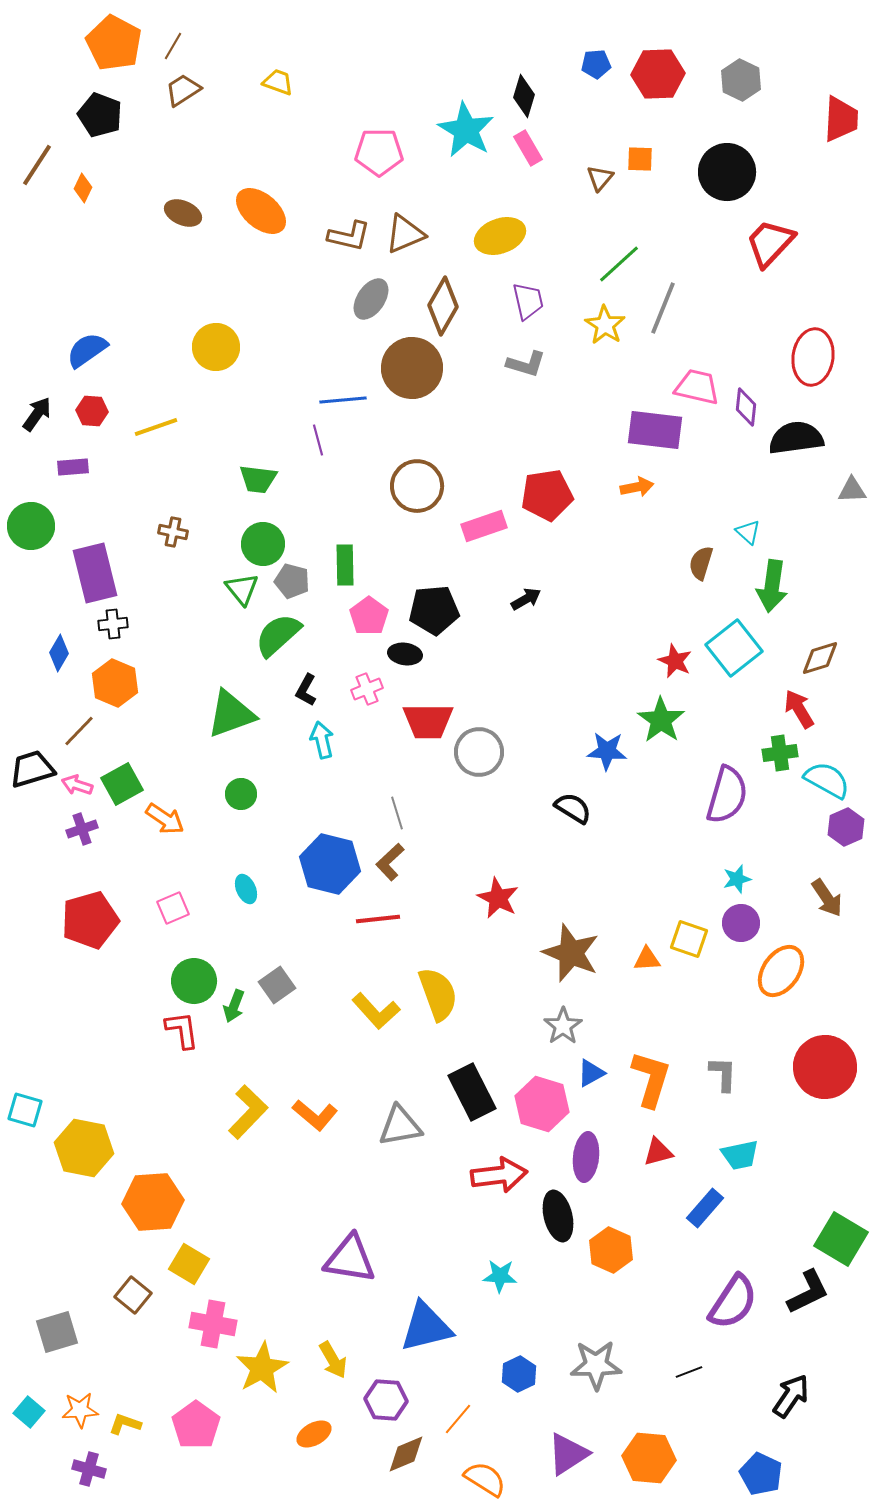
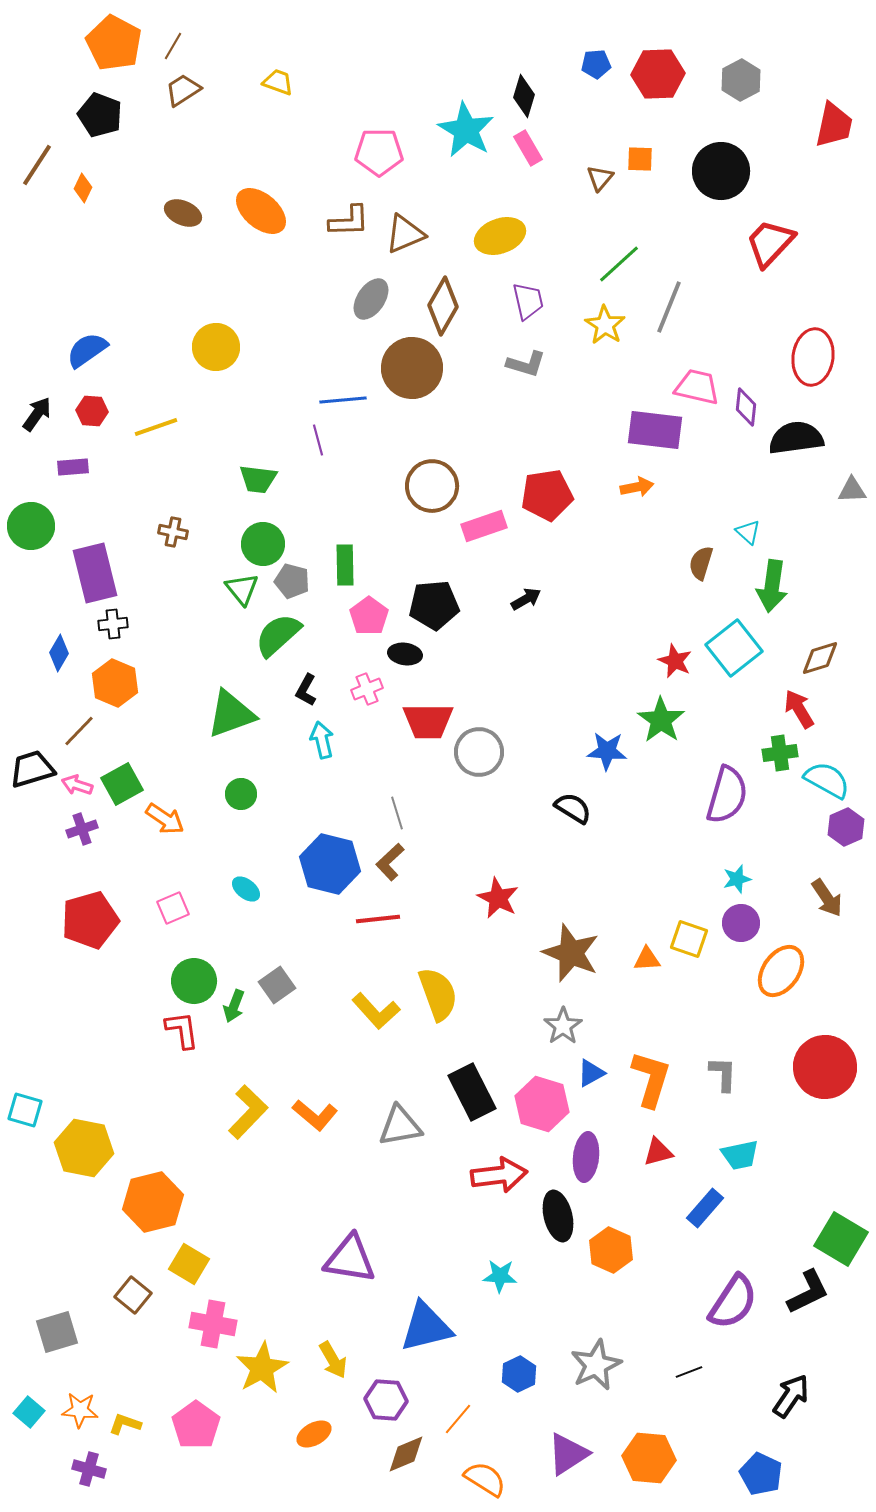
gray hexagon at (741, 80): rotated 6 degrees clockwise
red trapezoid at (841, 119): moved 7 px left, 6 px down; rotated 9 degrees clockwise
black circle at (727, 172): moved 6 px left, 1 px up
brown L-shape at (349, 236): moved 15 px up; rotated 15 degrees counterclockwise
gray line at (663, 308): moved 6 px right, 1 px up
brown circle at (417, 486): moved 15 px right
black pentagon at (434, 610): moved 5 px up
cyan ellipse at (246, 889): rotated 28 degrees counterclockwise
orange hexagon at (153, 1202): rotated 10 degrees counterclockwise
gray star at (596, 1365): rotated 24 degrees counterclockwise
orange star at (80, 1410): rotated 9 degrees clockwise
